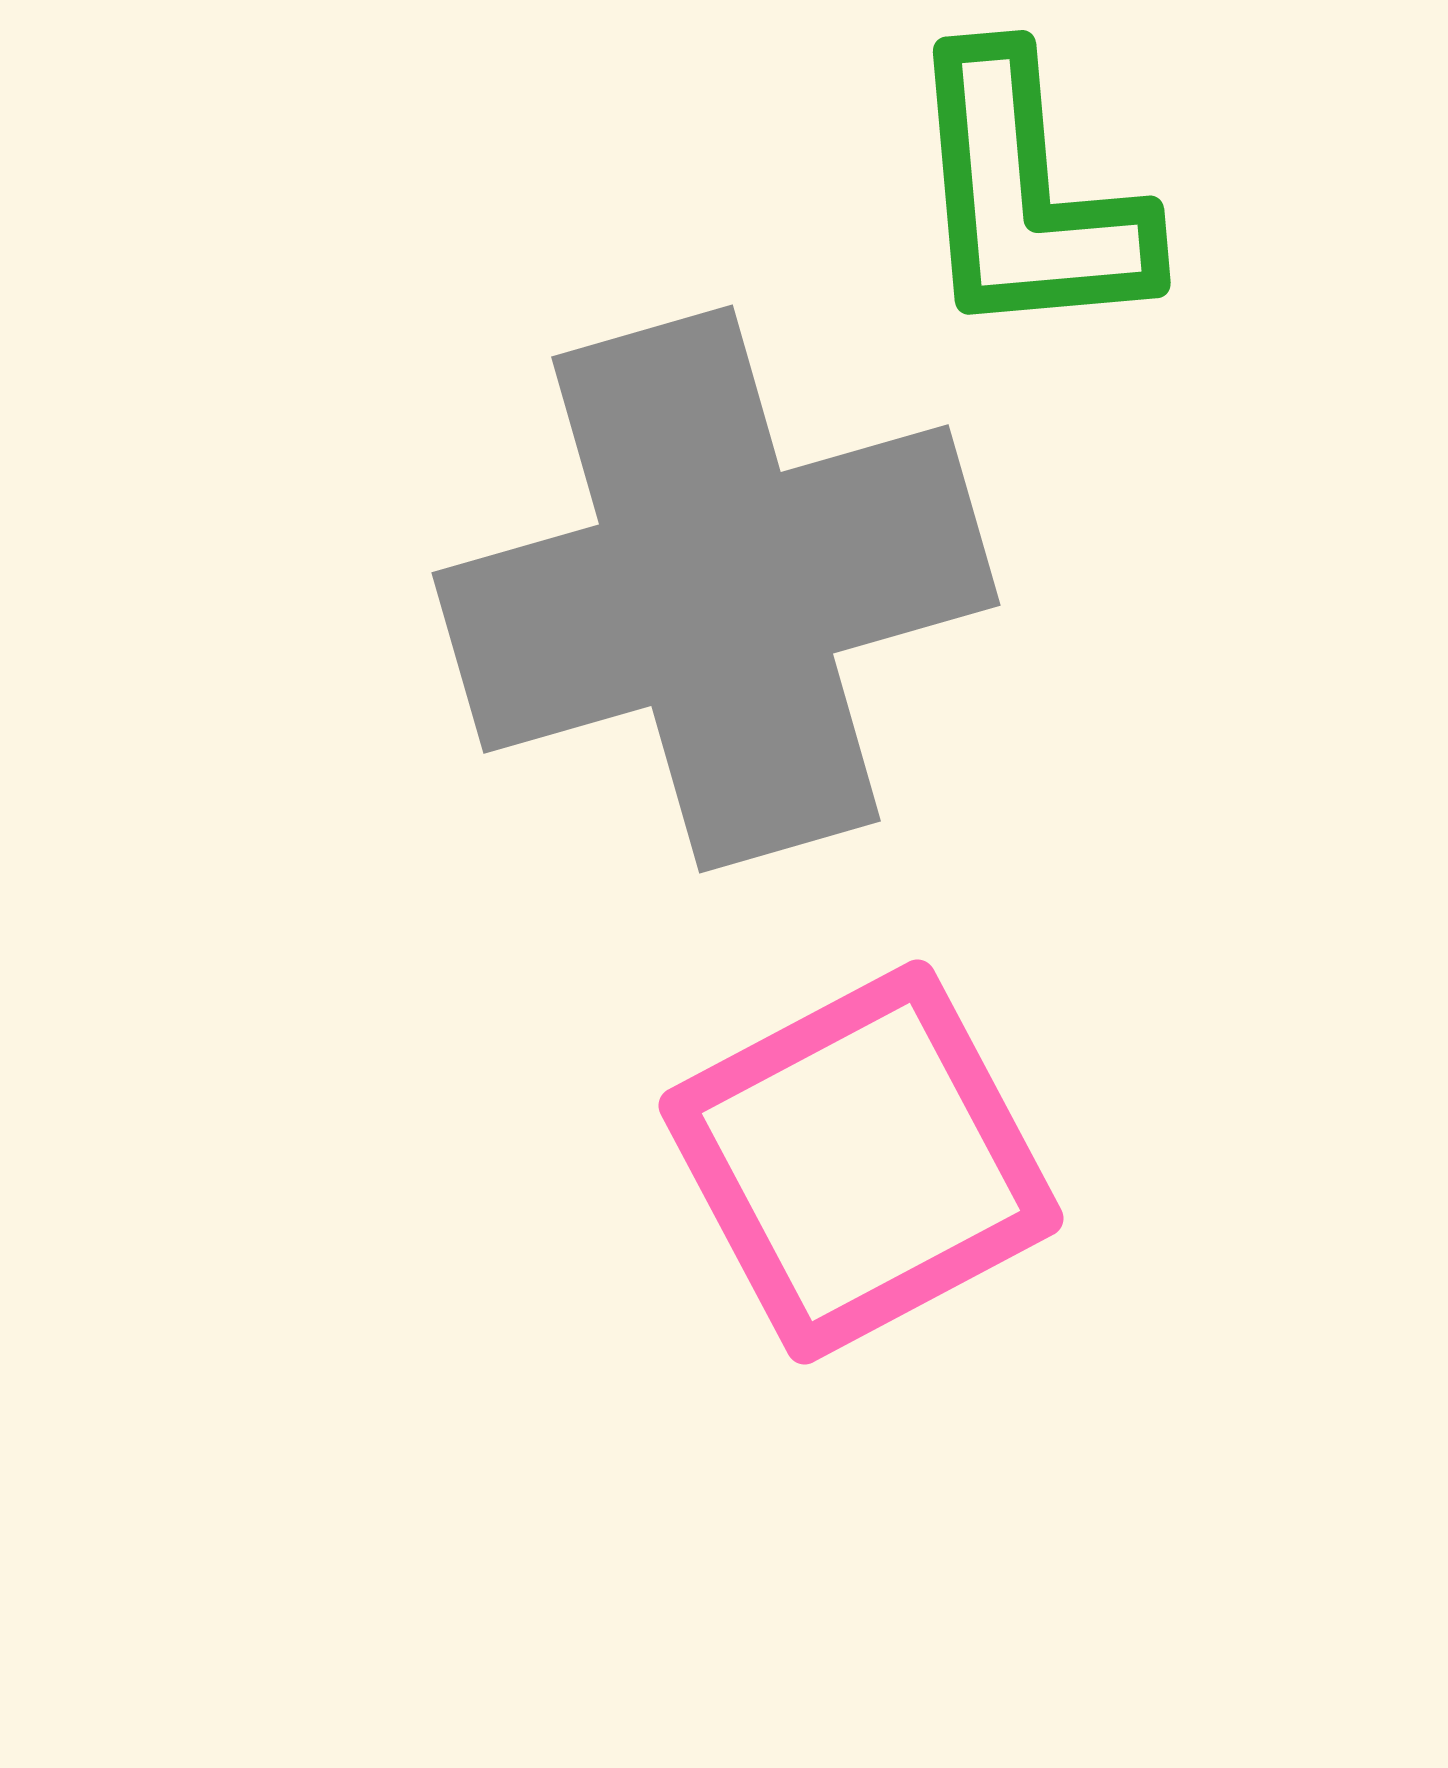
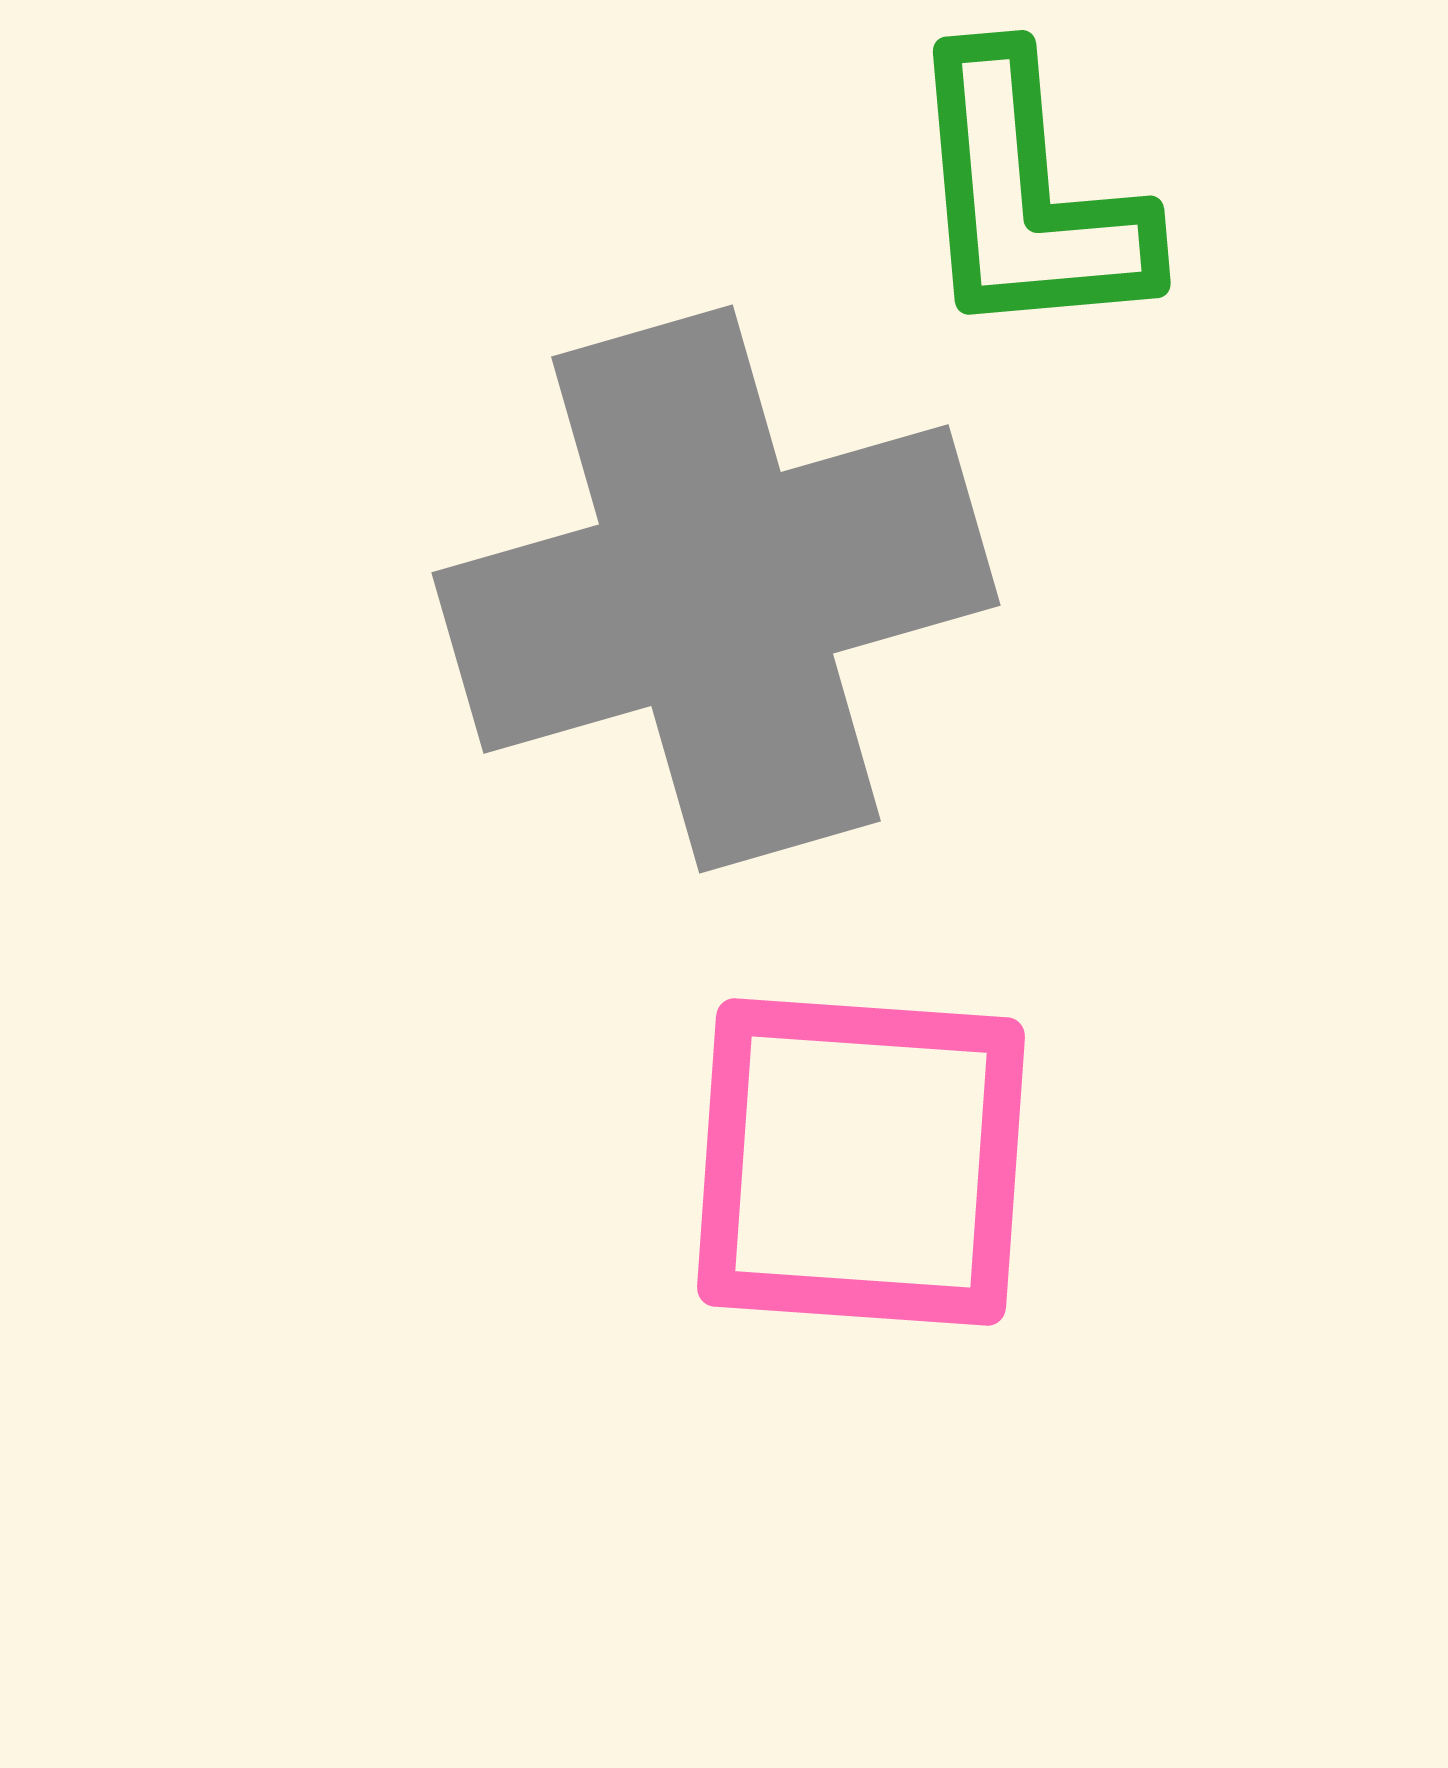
pink square: rotated 32 degrees clockwise
